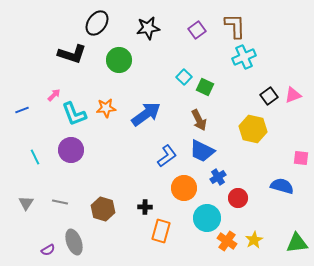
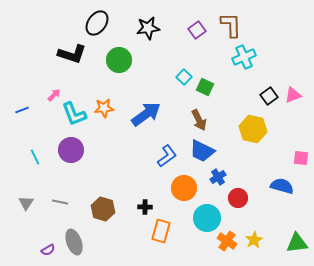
brown L-shape: moved 4 px left, 1 px up
orange star: moved 2 px left
